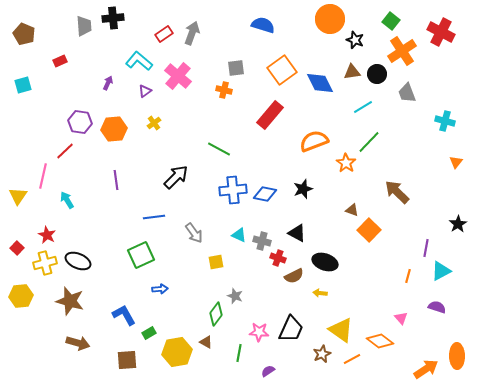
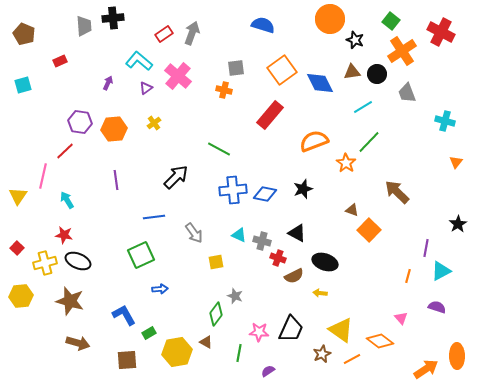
purple triangle at (145, 91): moved 1 px right, 3 px up
red star at (47, 235): moved 17 px right; rotated 18 degrees counterclockwise
